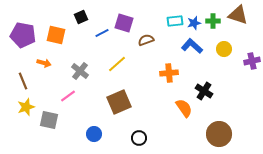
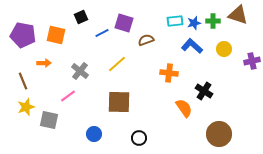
orange arrow: rotated 16 degrees counterclockwise
orange cross: rotated 12 degrees clockwise
brown square: rotated 25 degrees clockwise
